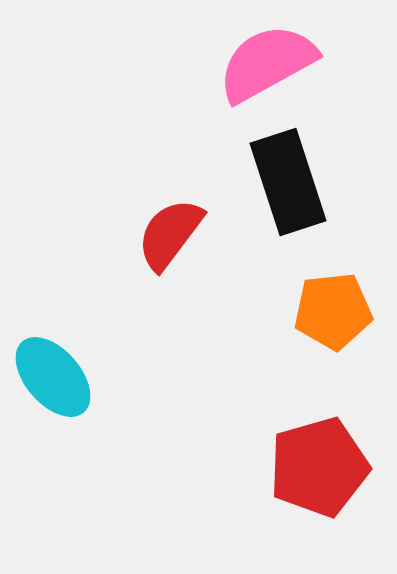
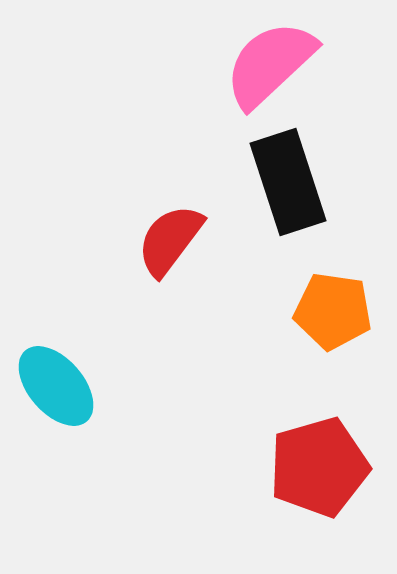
pink semicircle: moved 3 px right, 1 px down; rotated 14 degrees counterclockwise
red semicircle: moved 6 px down
orange pentagon: rotated 14 degrees clockwise
cyan ellipse: moved 3 px right, 9 px down
